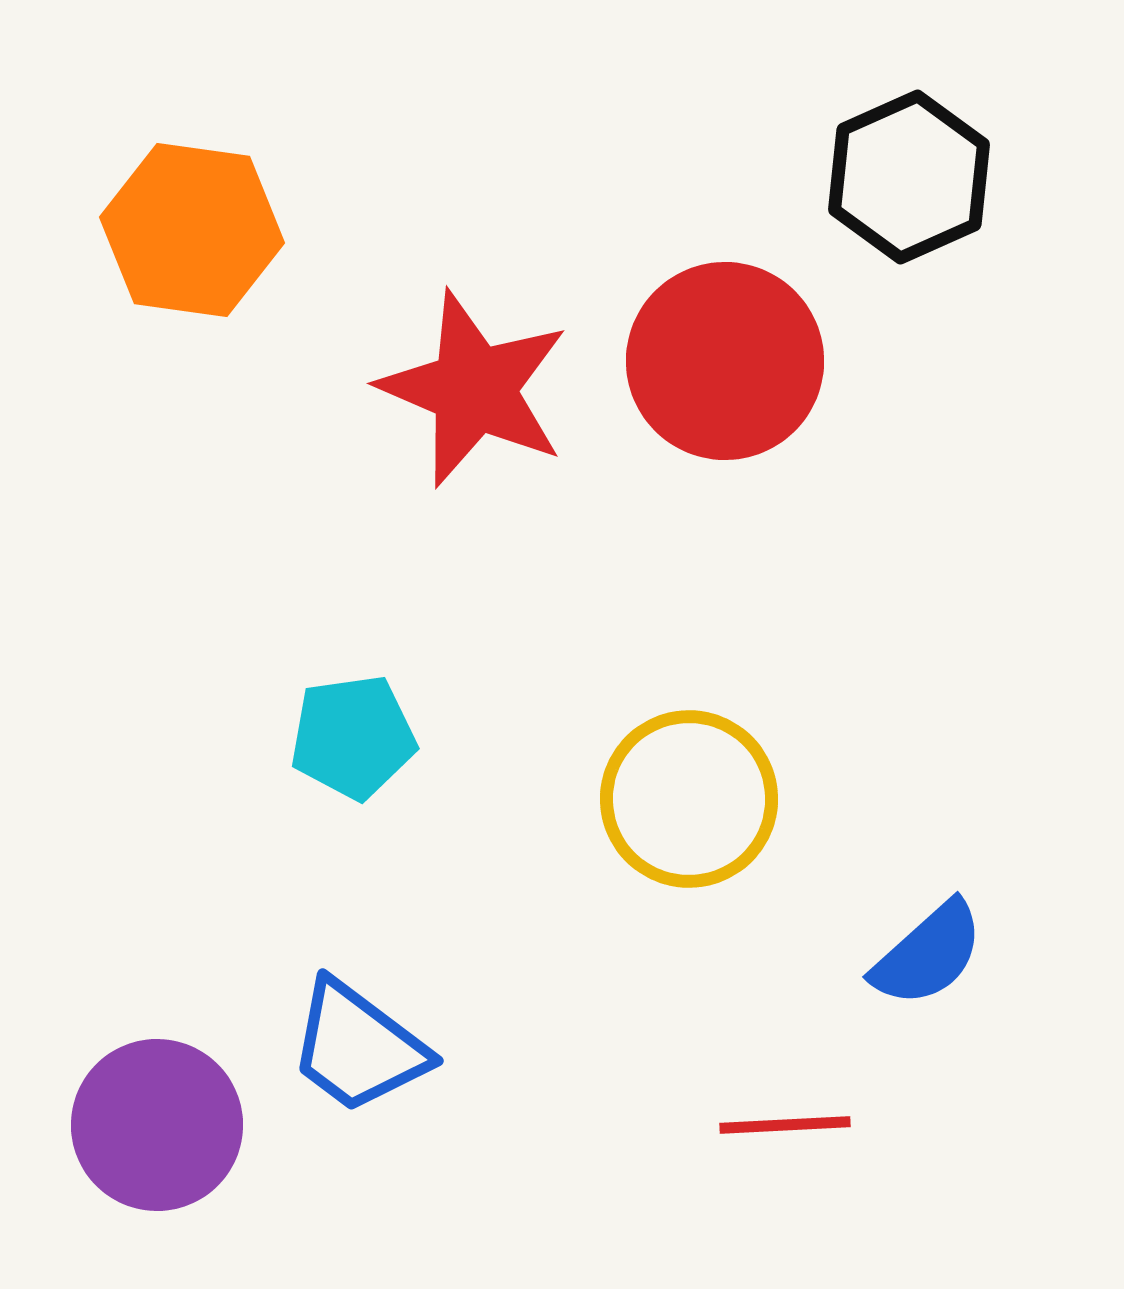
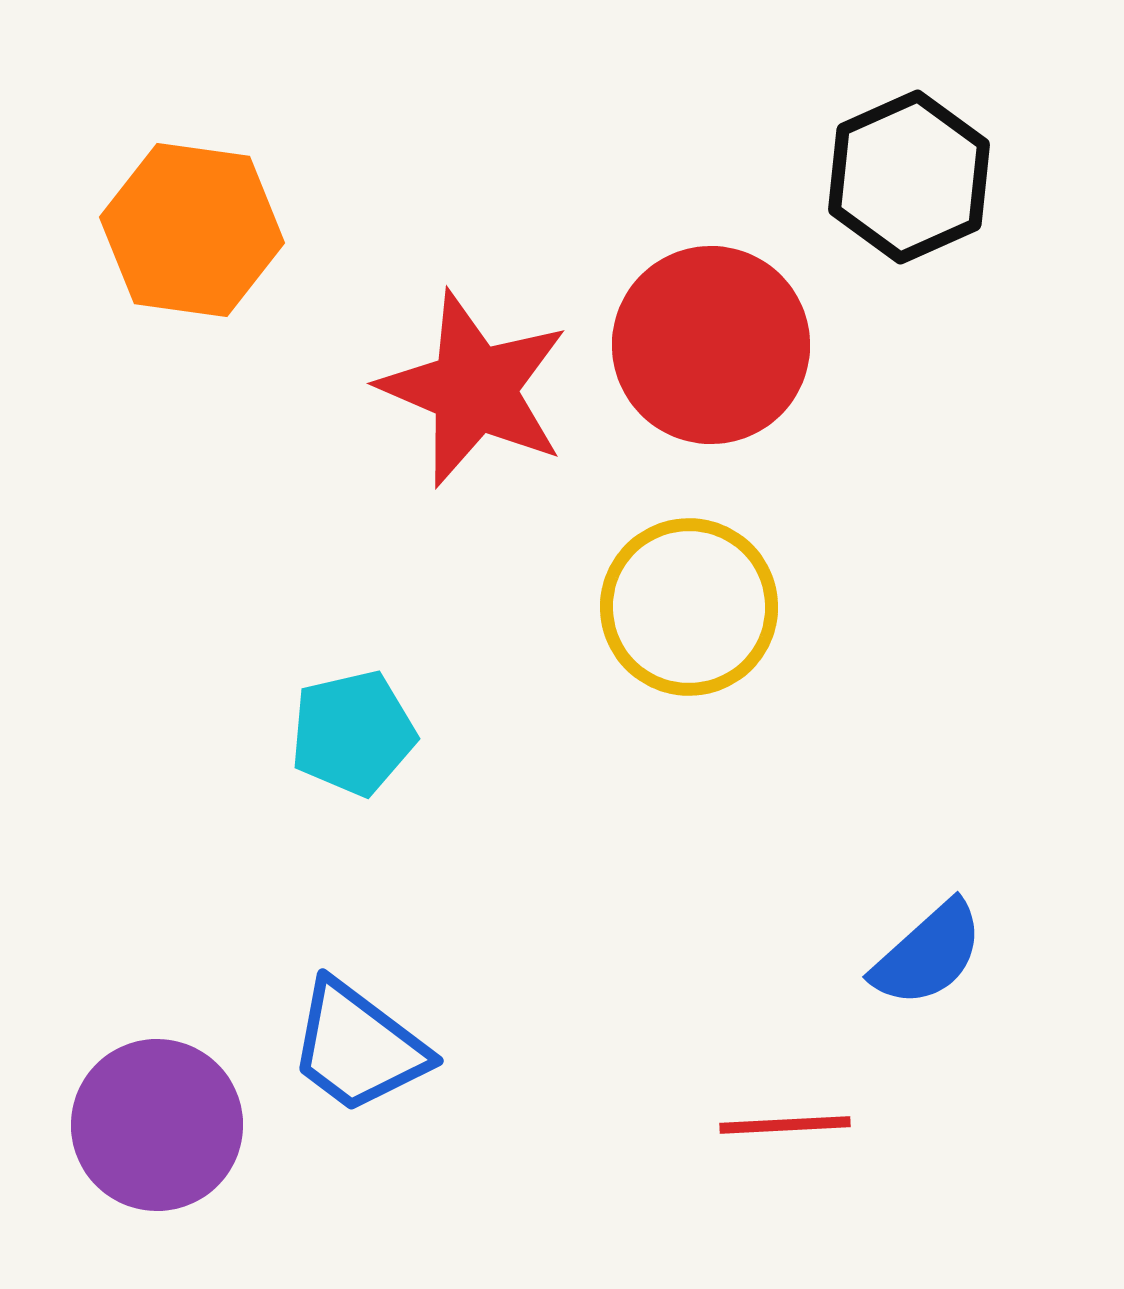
red circle: moved 14 px left, 16 px up
cyan pentagon: moved 4 px up; rotated 5 degrees counterclockwise
yellow circle: moved 192 px up
